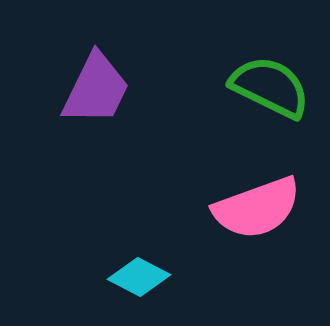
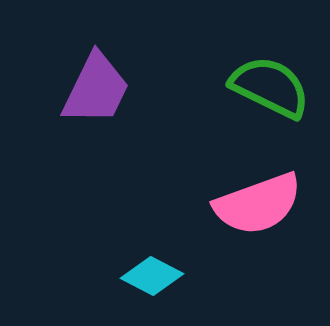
pink semicircle: moved 1 px right, 4 px up
cyan diamond: moved 13 px right, 1 px up
